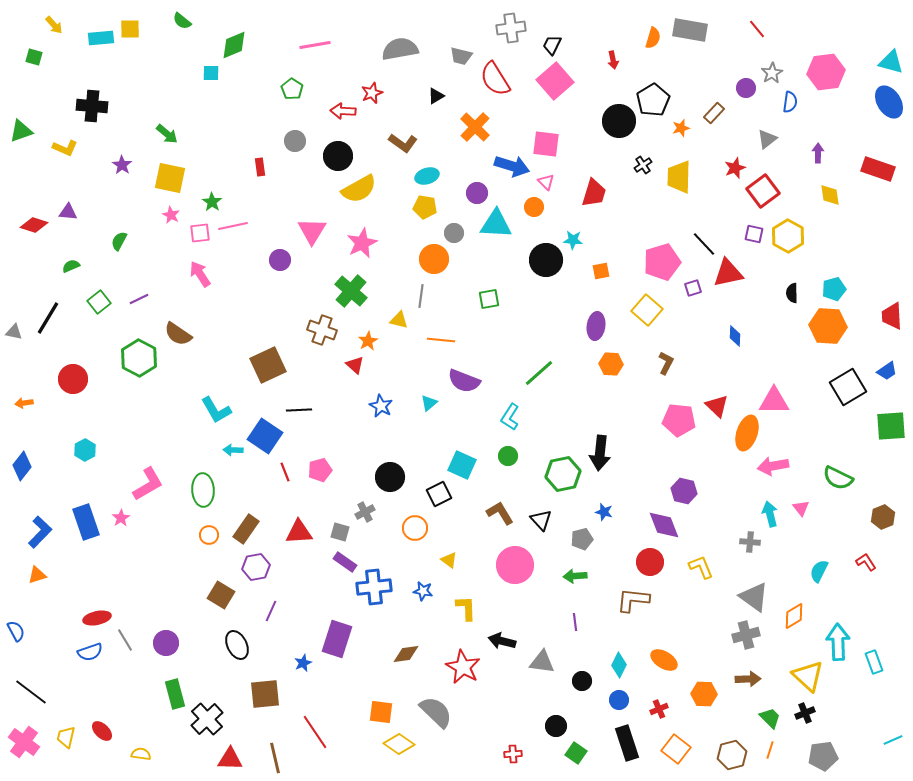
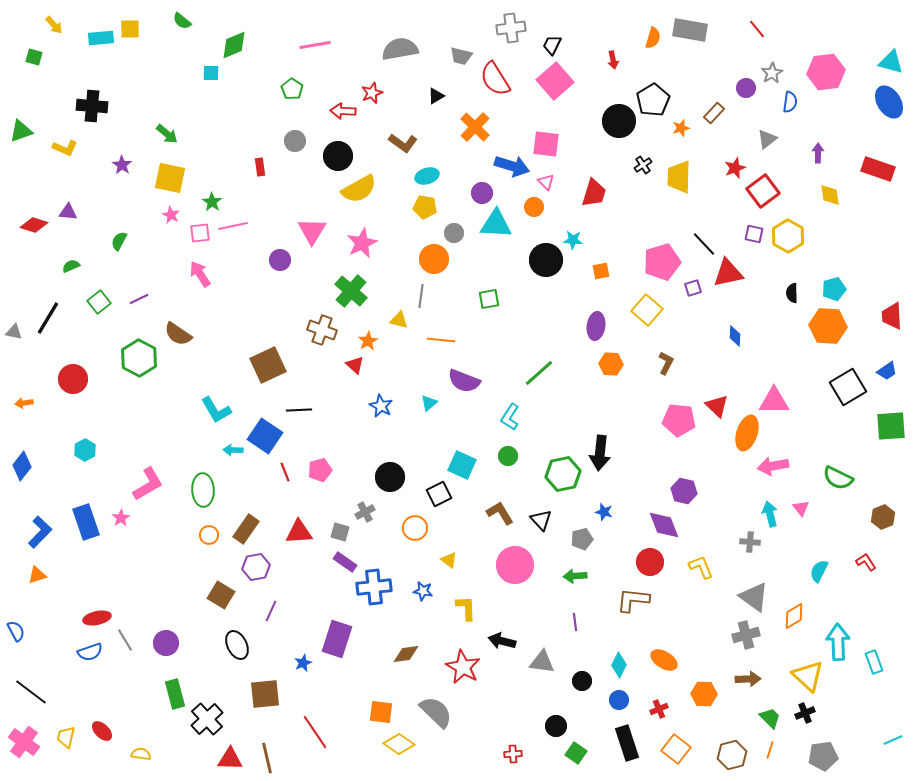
purple circle at (477, 193): moved 5 px right
brown line at (275, 758): moved 8 px left
